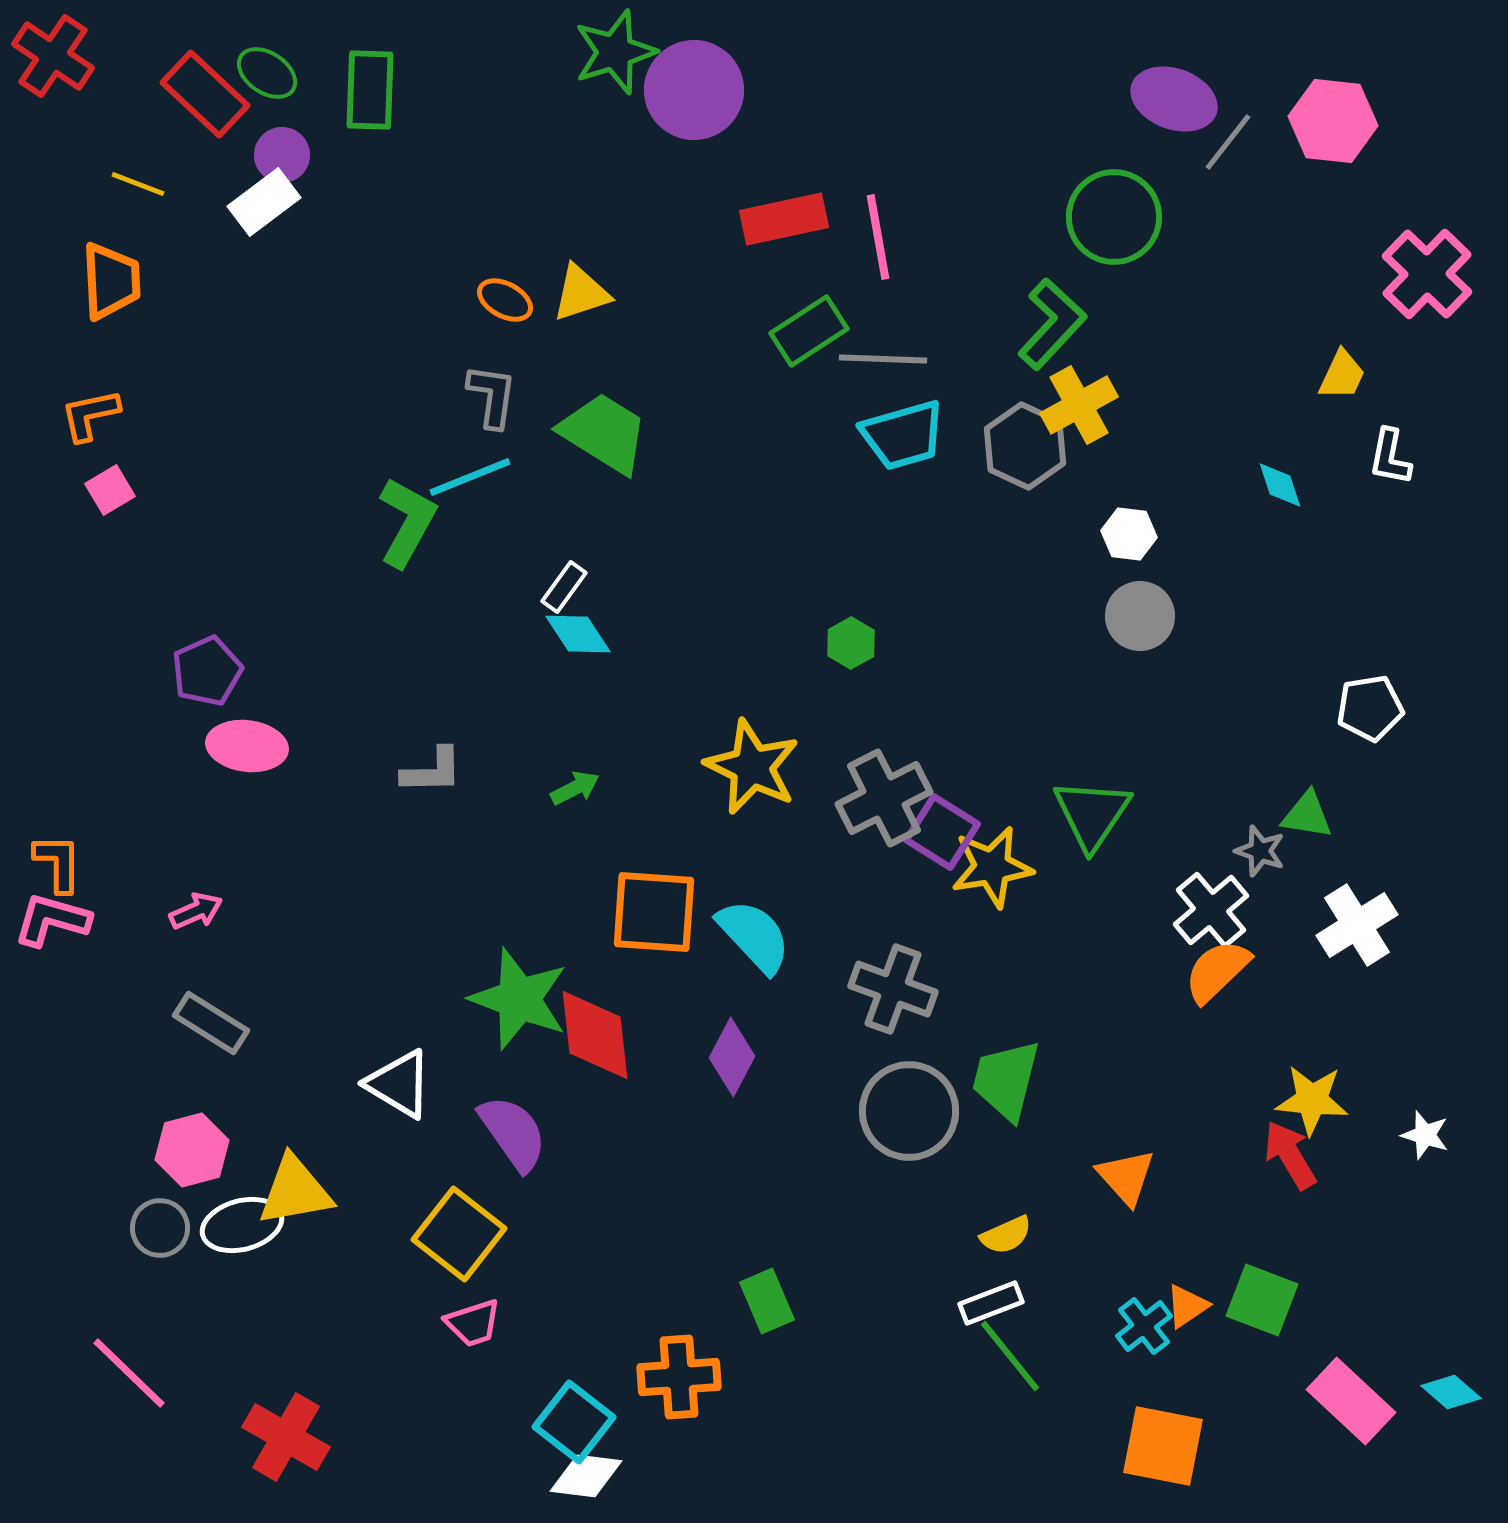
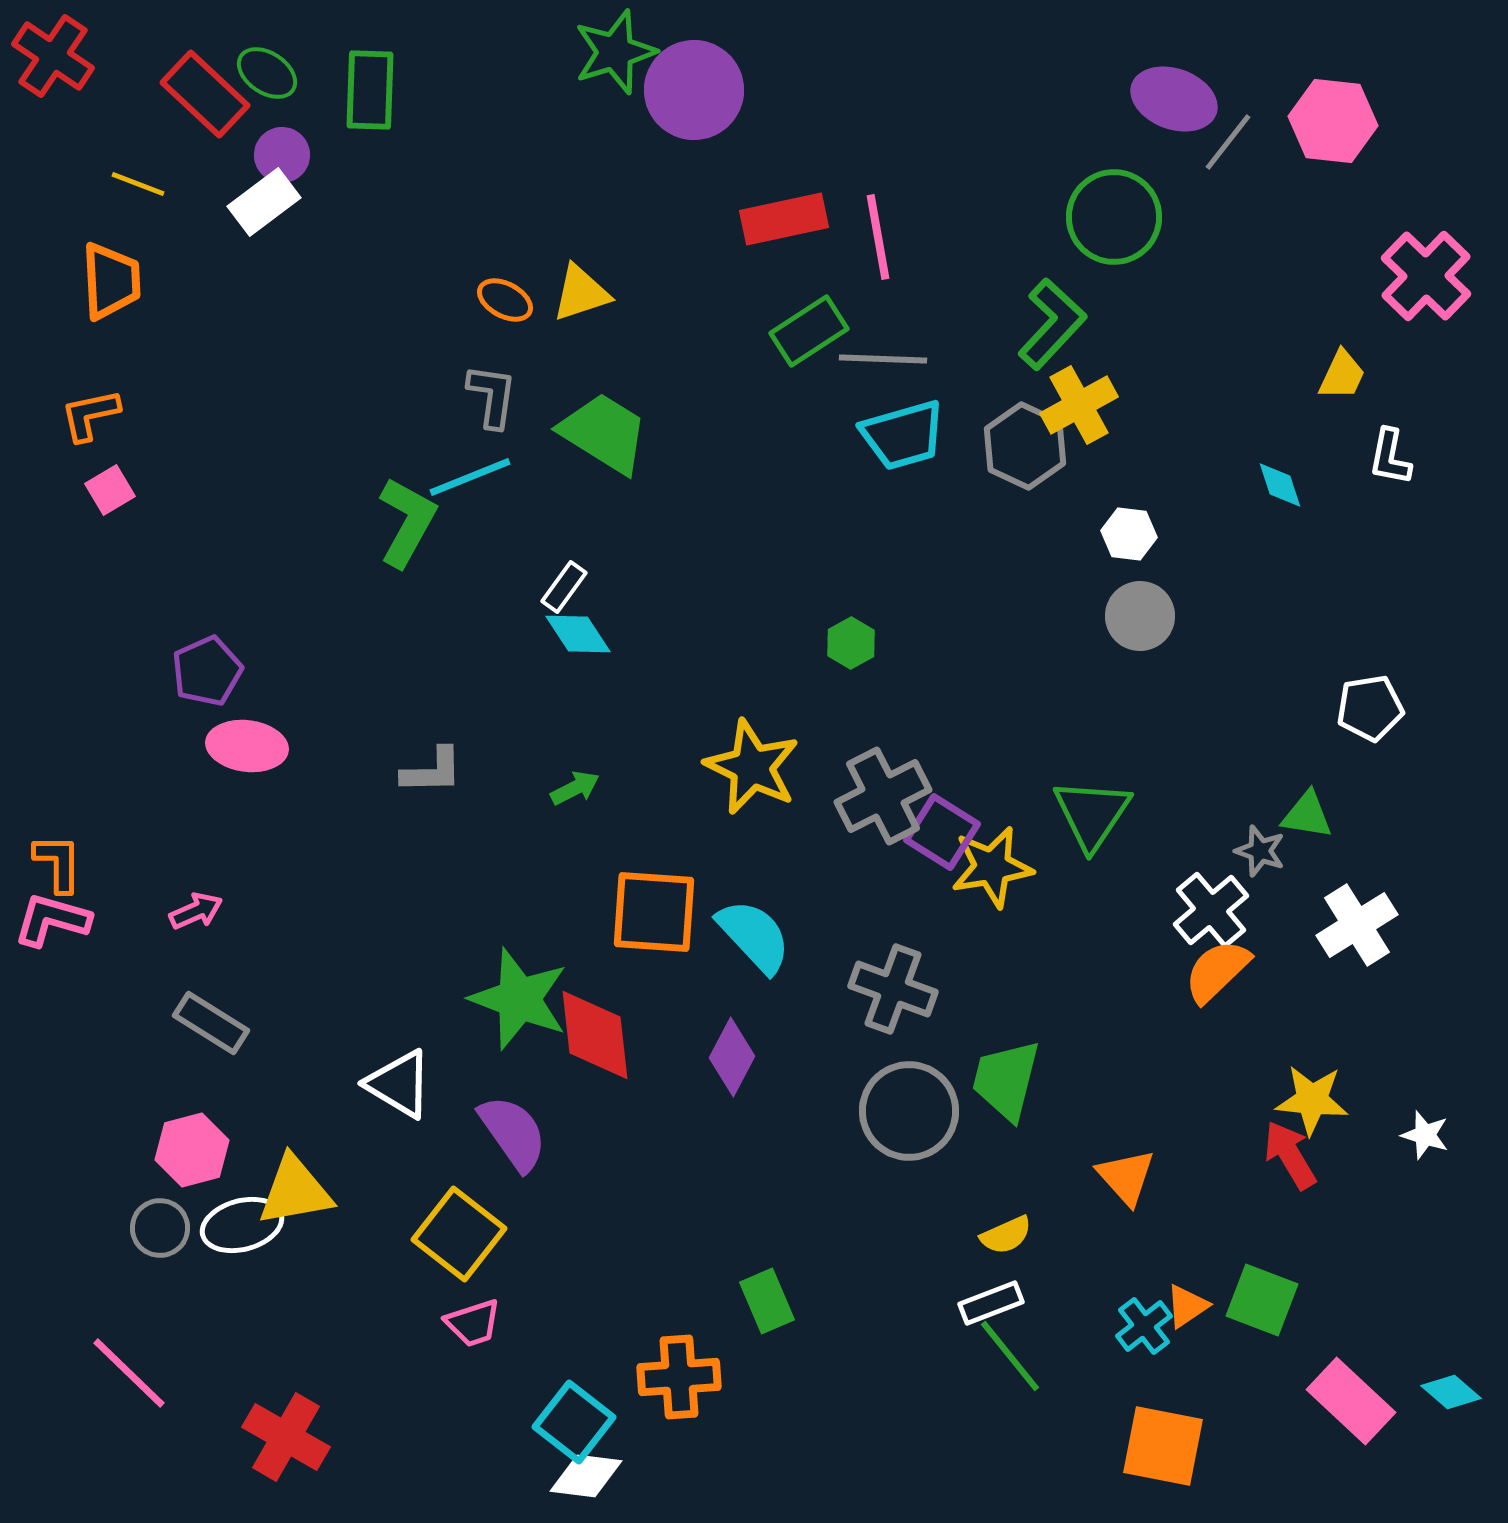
pink cross at (1427, 274): moved 1 px left, 2 px down
gray cross at (884, 798): moved 1 px left, 2 px up
